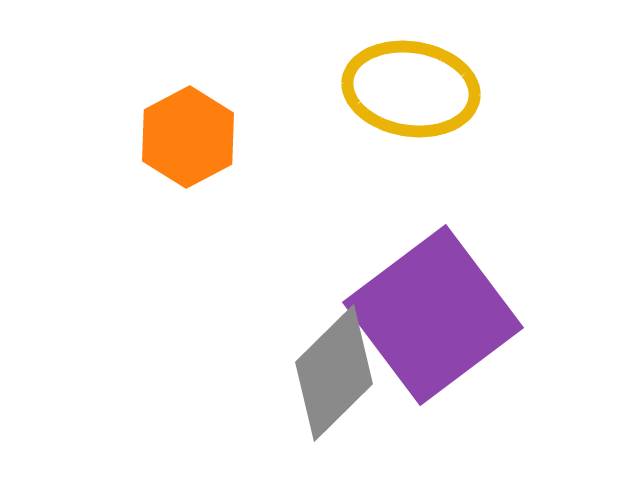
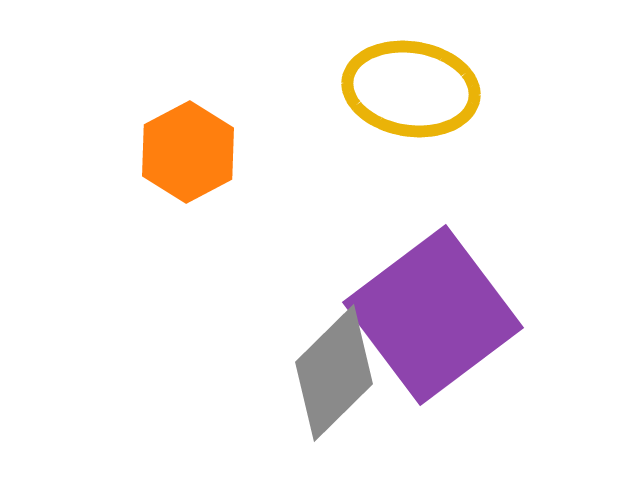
orange hexagon: moved 15 px down
